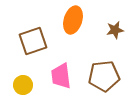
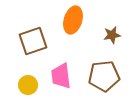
brown star: moved 3 px left, 5 px down
yellow circle: moved 5 px right
